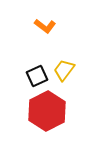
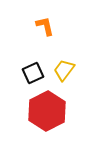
orange L-shape: rotated 140 degrees counterclockwise
black square: moved 4 px left, 3 px up
